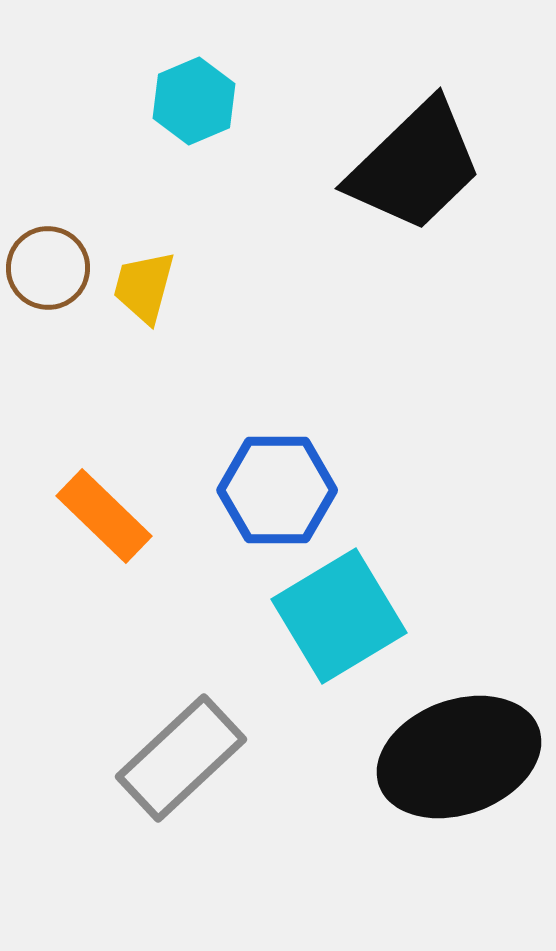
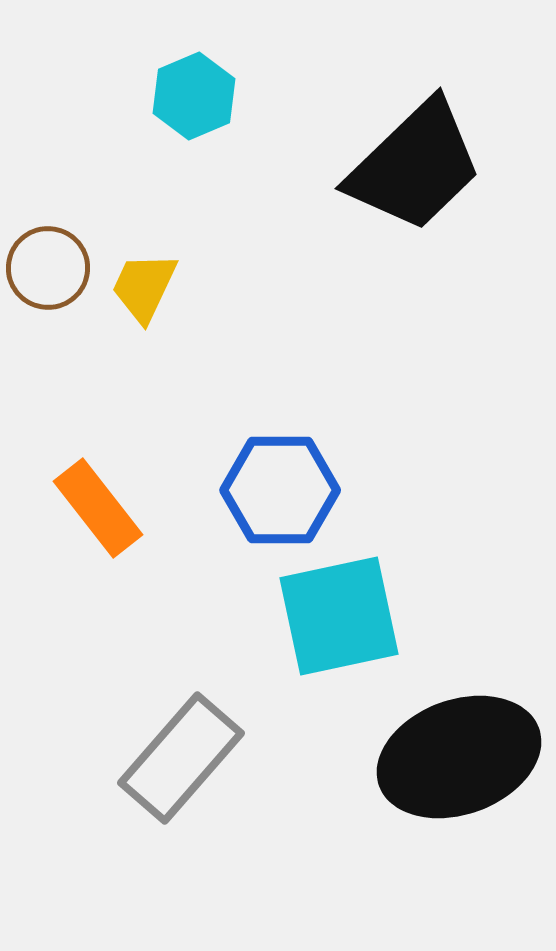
cyan hexagon: moved 5 px up
yellow trapezoid: rotated 10 degrees clockwise
blue hexagon: moved 3 px right
orange rectangle: moved 6 px left, 8 px up; rotated 8 degrees clockwise
cyan square: rotated 19 degrees clockwise
gray rectangle: rotated 6 degrees counterclockwise
